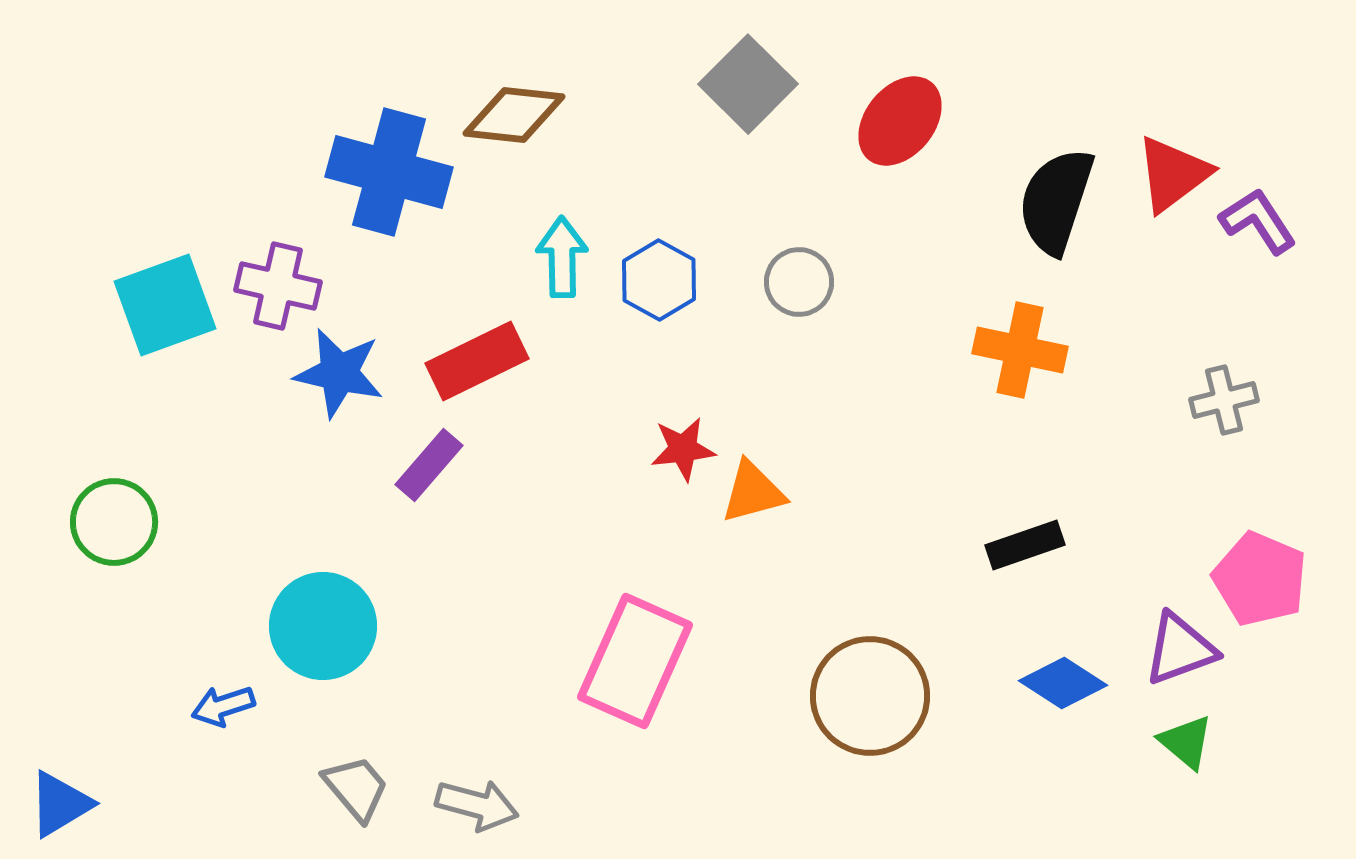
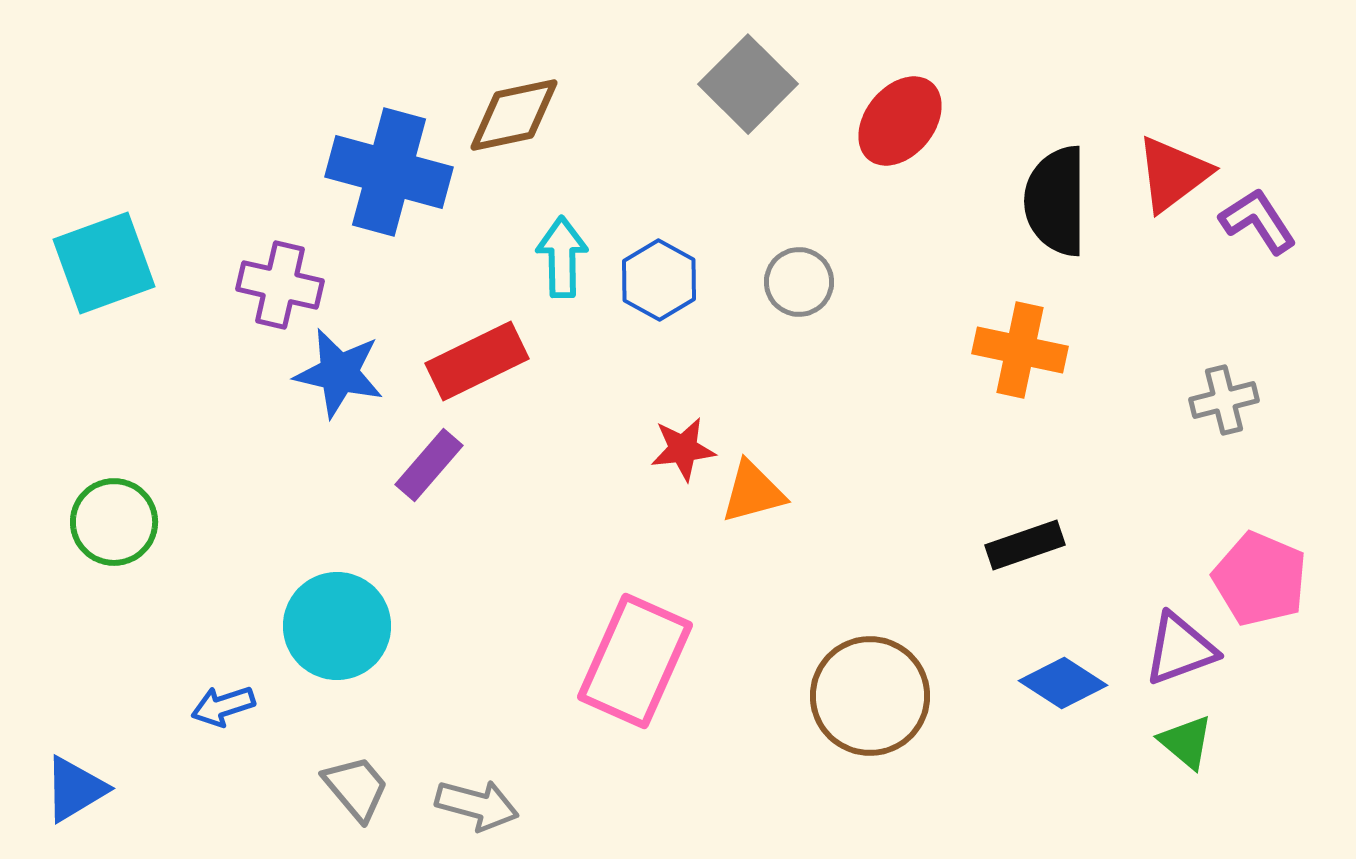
brown diamond: rotated 18 degrees counterclockwise
black semicircle: rotated 18 degrees counterclockwise
purple cross: moved 2 px right, 1 px up
cyan square: moved 61 px left, 42 px up
cyan circle: moved 14 px right
blue triangle: moved 15 px right, 15 px up
